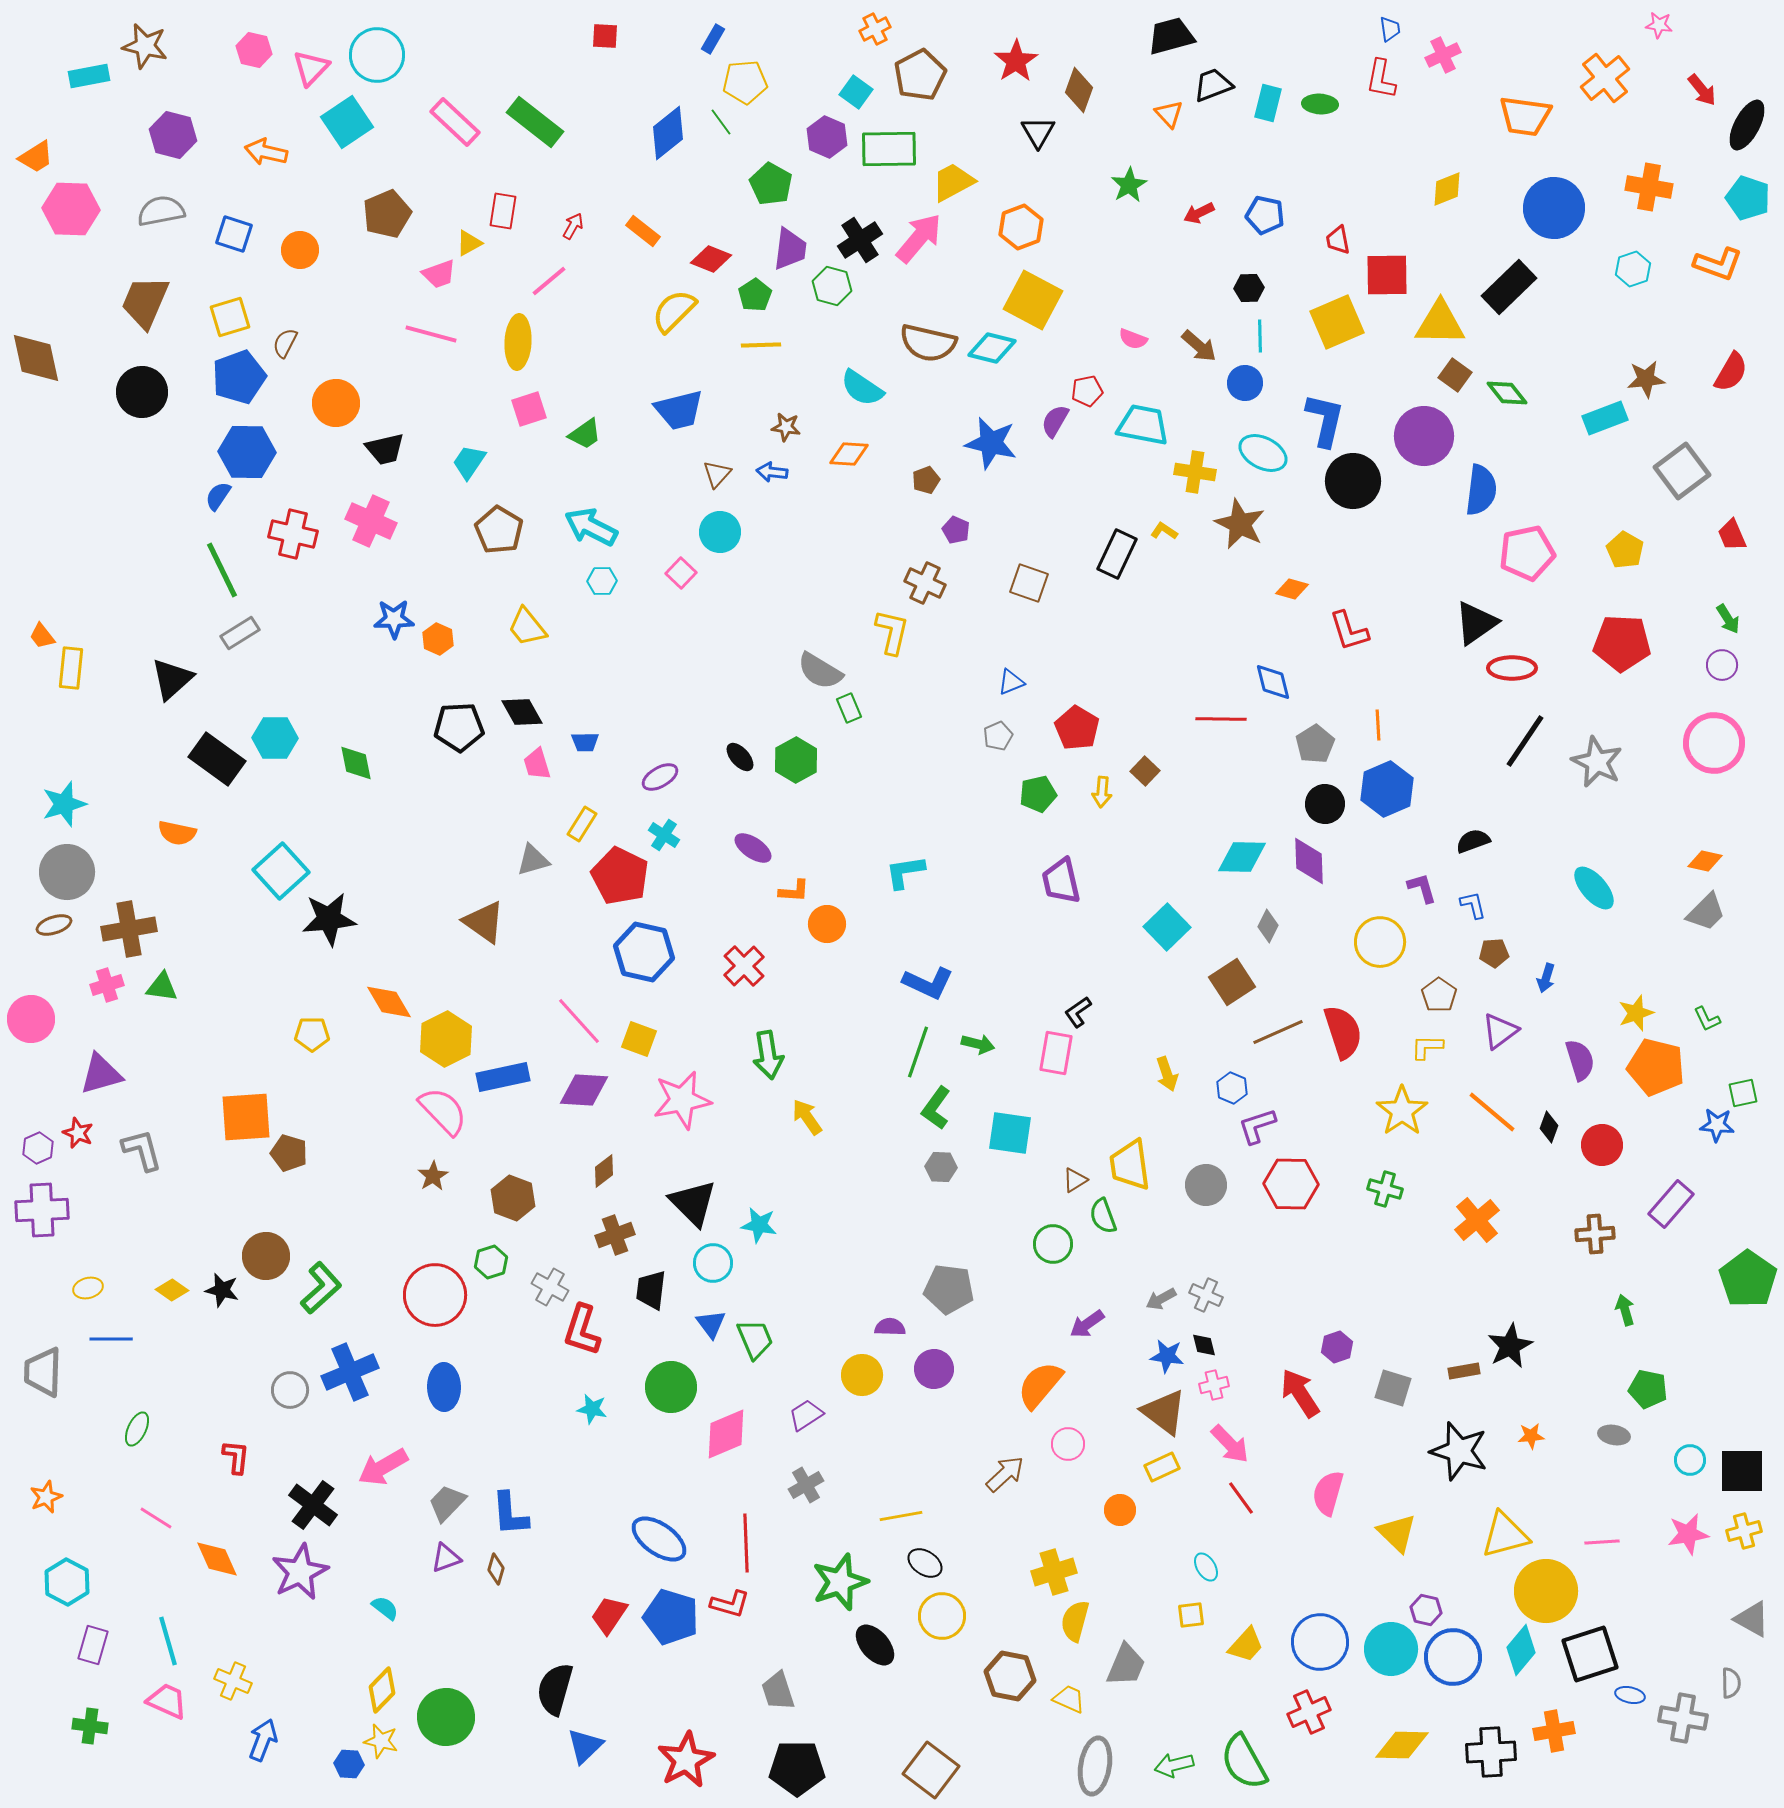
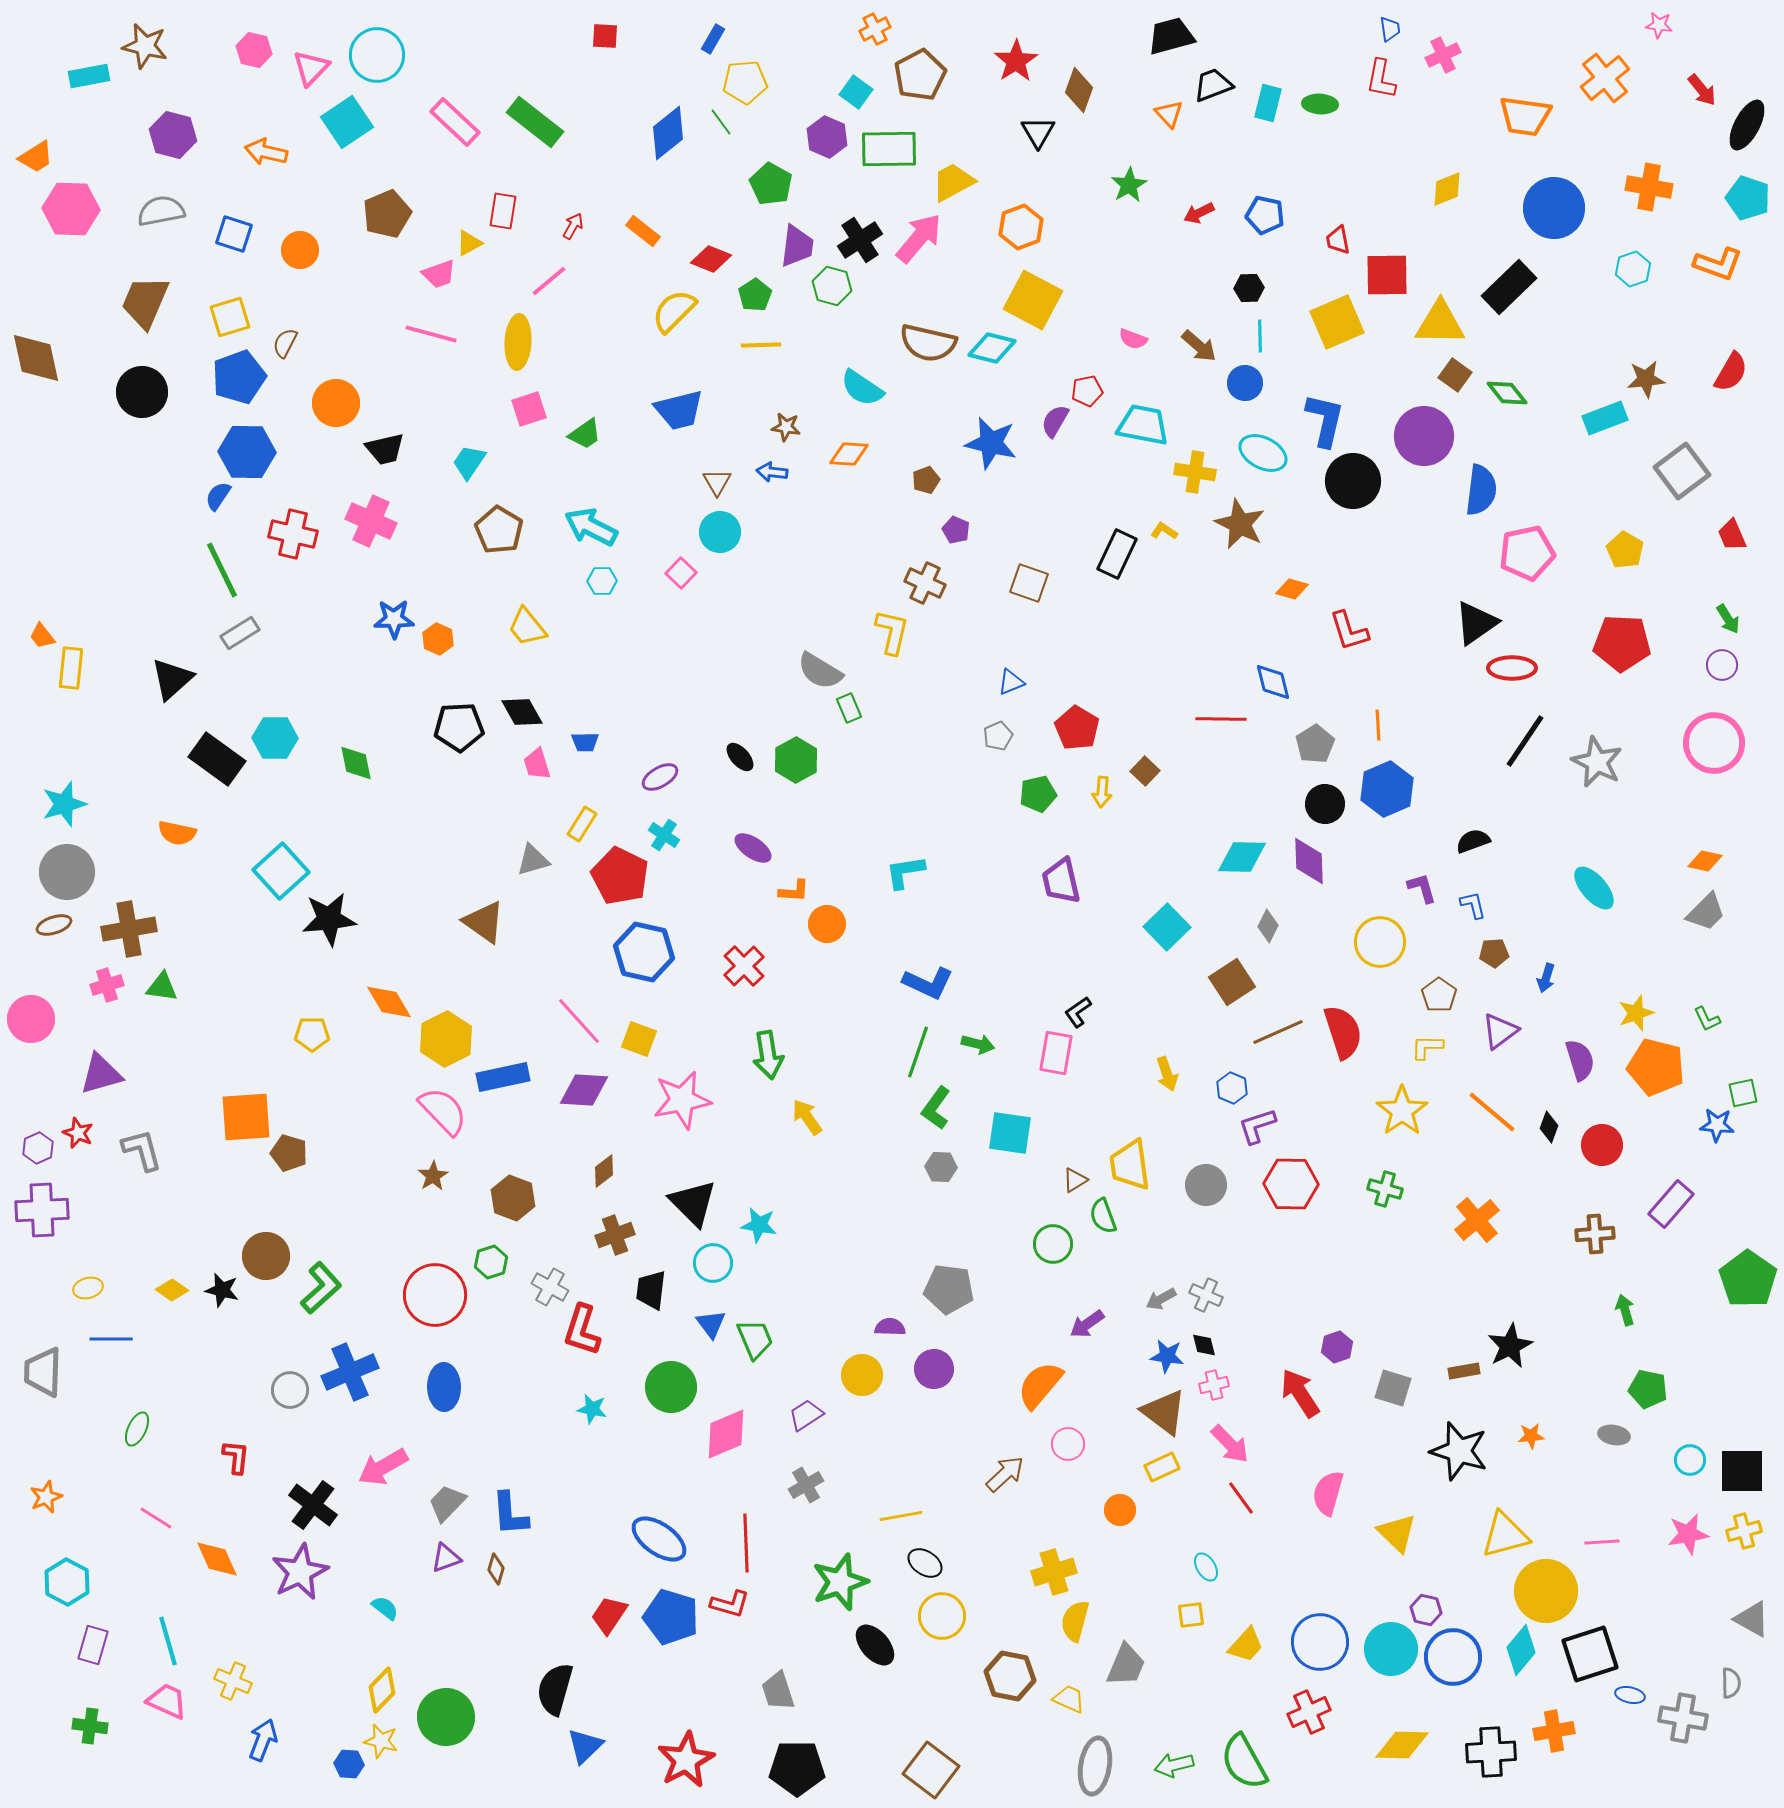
purple trapezoid at (790, 249): moved 7 px right, 3 px up
brown triangle at (717, 474): moved 8 px down; rotated 12 degrees counterclockwise
